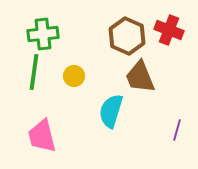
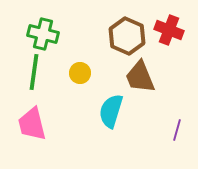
green cross: rotated 20 degrees clockwise
yellow circle: moved 6 px right, 3 px up
pink trapezoid: moved 10 px left, 12 px up
